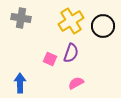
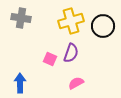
yellow cross: rotated 15 degrees clockwise
